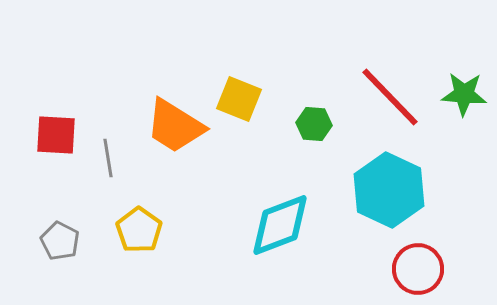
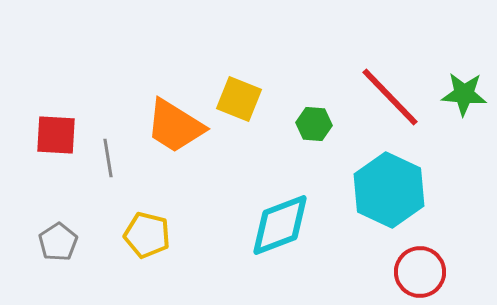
yellow pentagon: moved 8 px right, 5 px down; rotated 21 degrees counterclockwise
gray pentagon: moved 2 px left, 1 px down; rotated 12 degrees clockwise
red circle: moved 2 px right, 3 px down
